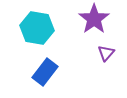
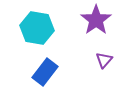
purple star: moved 2 px right, 1 px down
purple triangle: moved 2 px left, 7 px down
